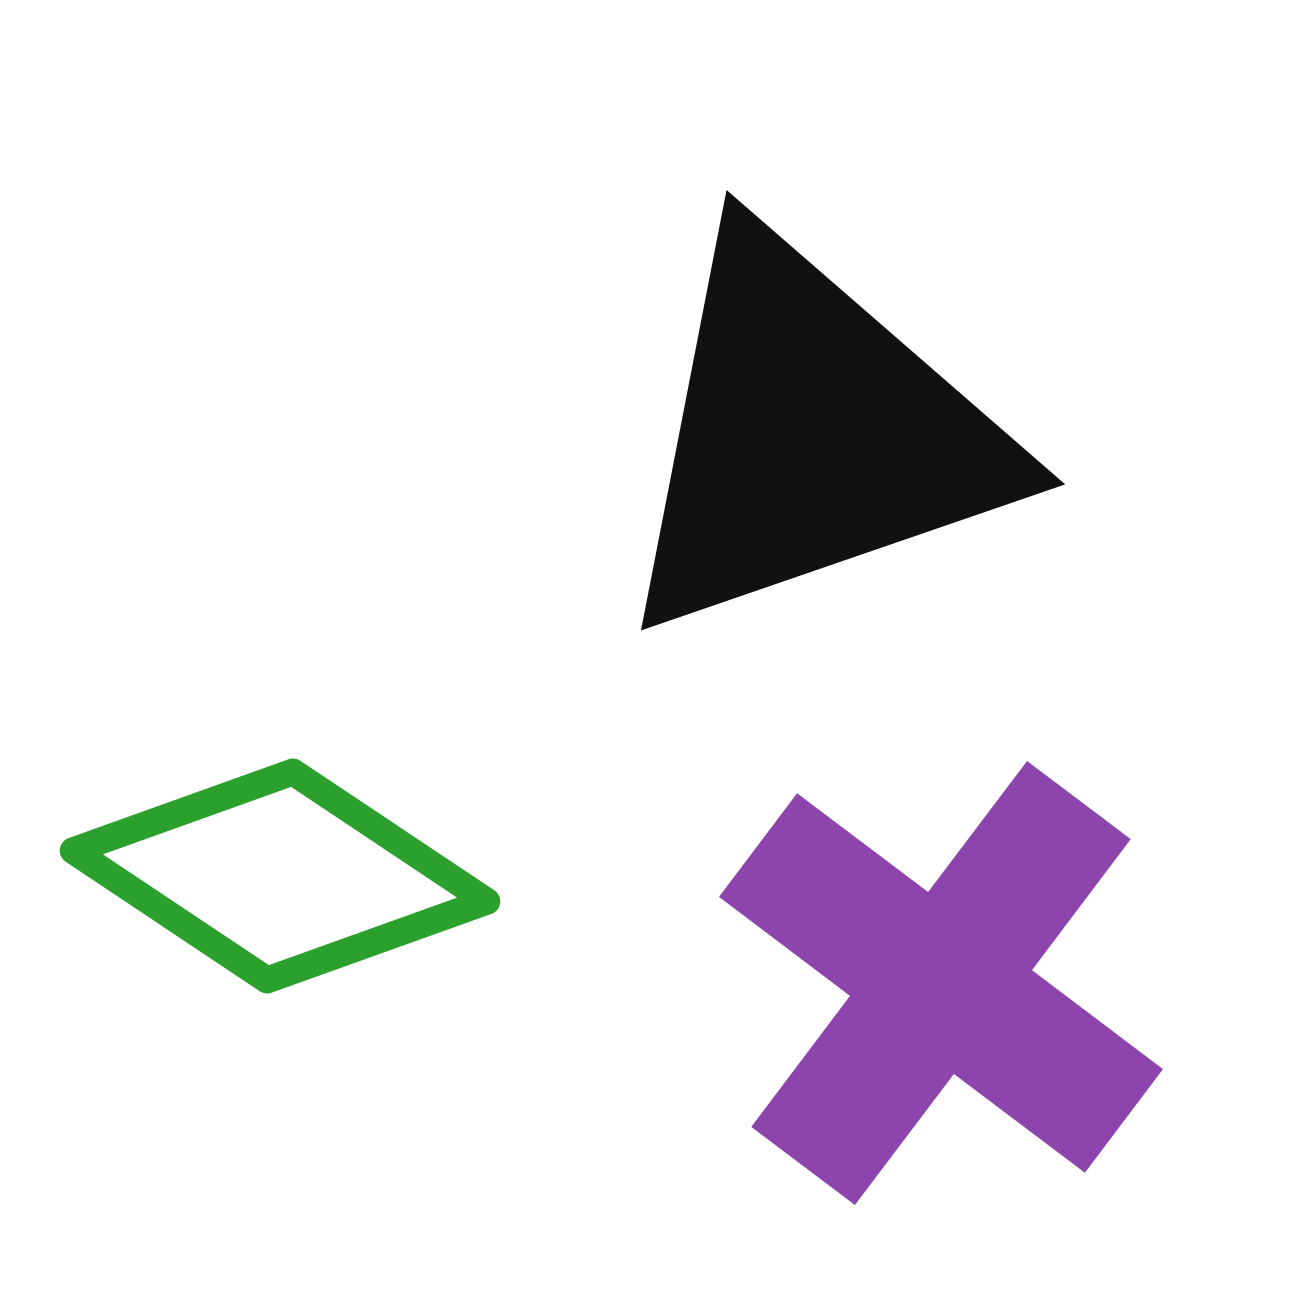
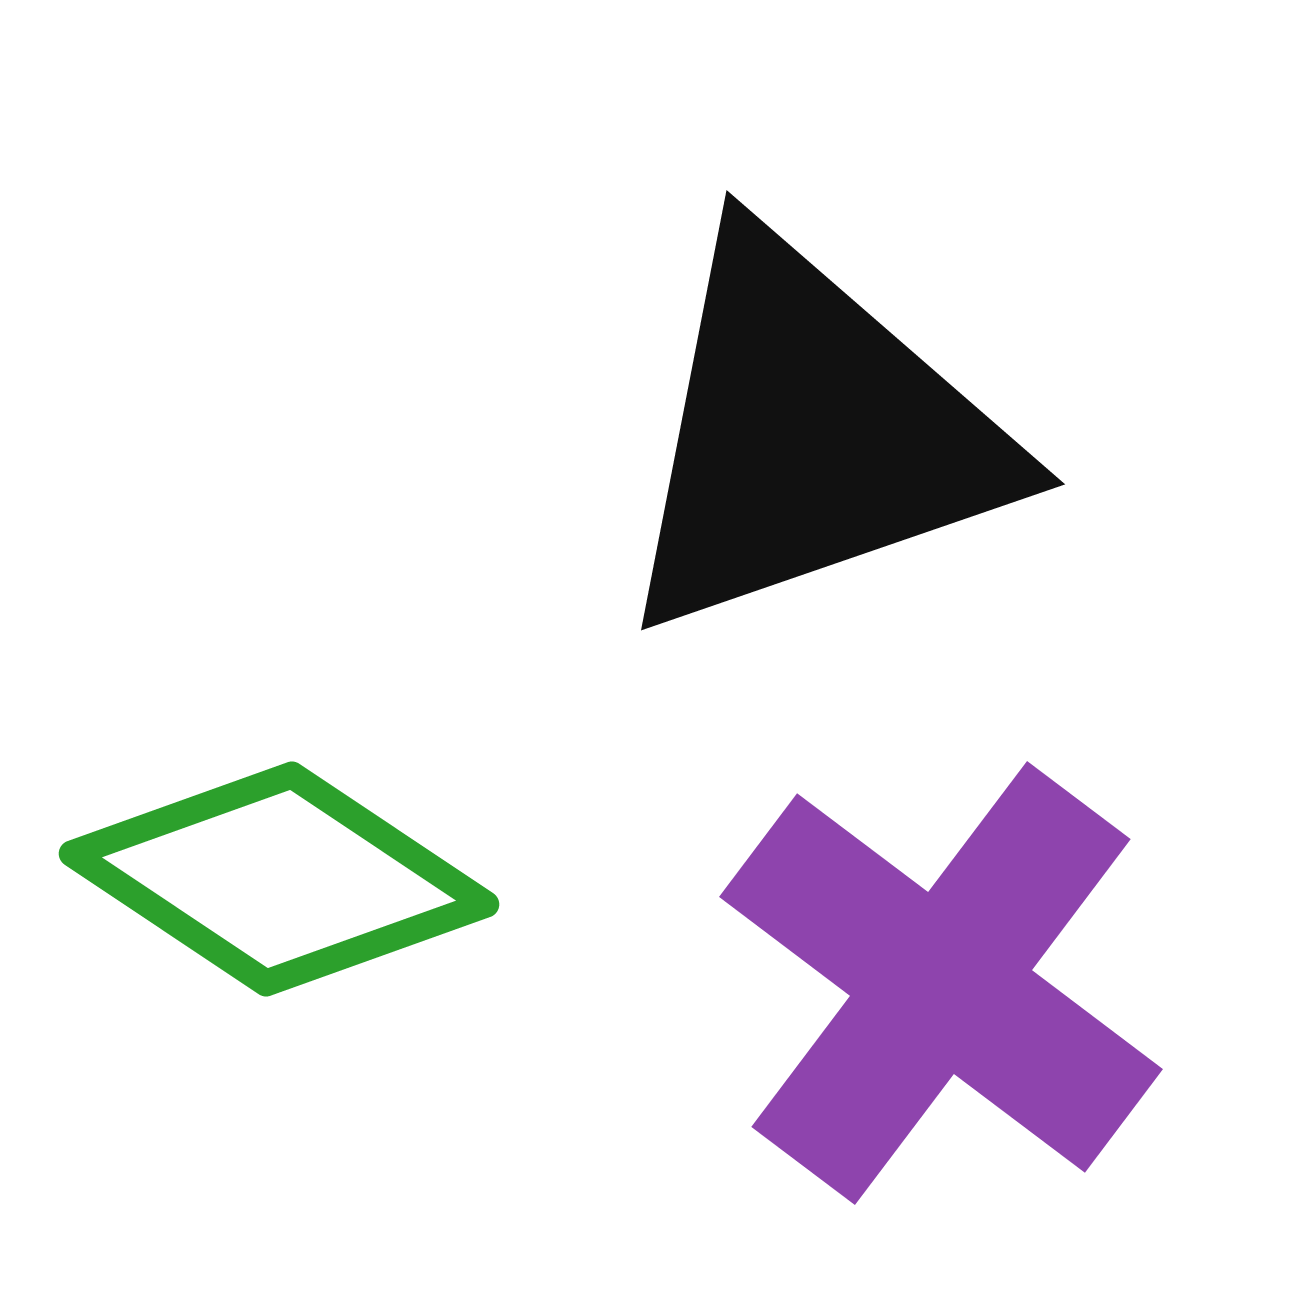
green diamond: moved 1 px left, 3 px down
